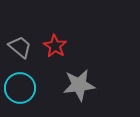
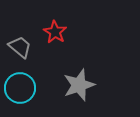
red star: moved 14 px up
gray star: rotated 12 degrees counterclockwise
